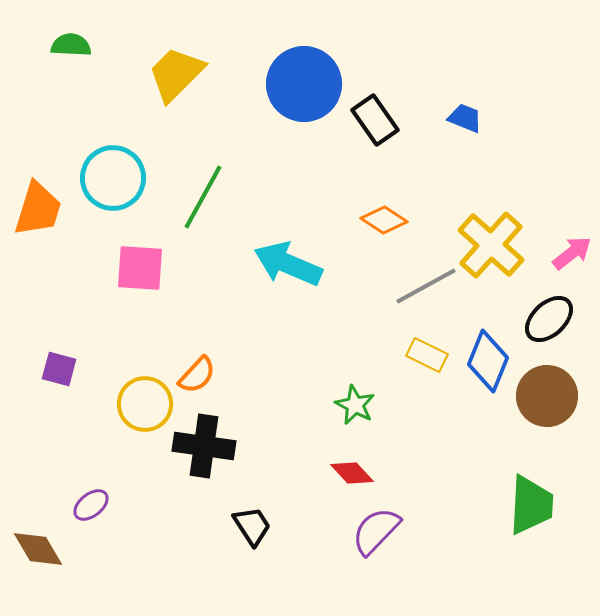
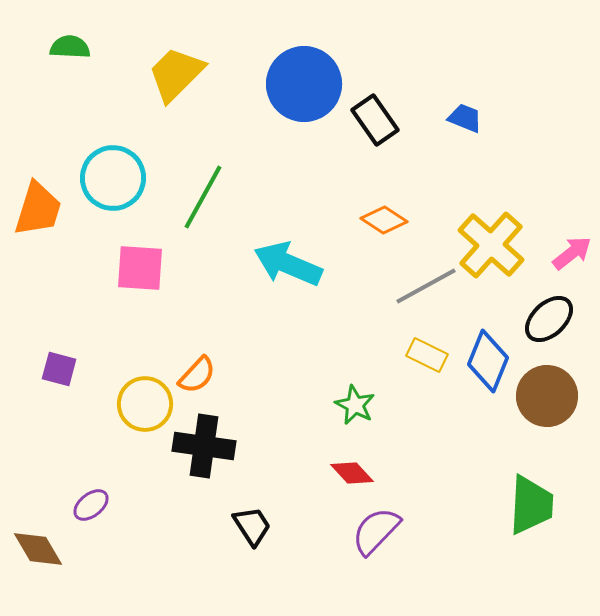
green semicircle: moved 1 px left, 2 px down
